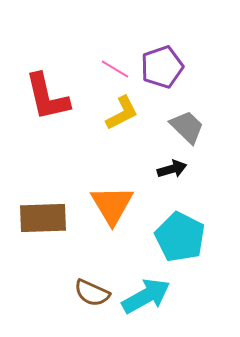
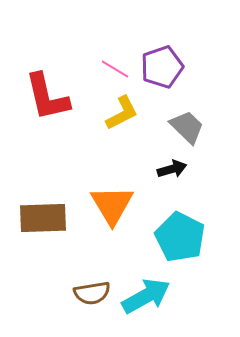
brown semicircle: rotated 33 degrees counterclockwise
